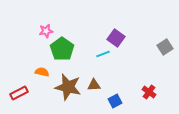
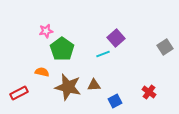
purple square: rotated 12 degrees clockwise
